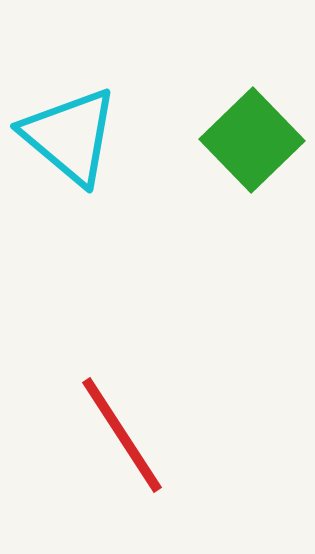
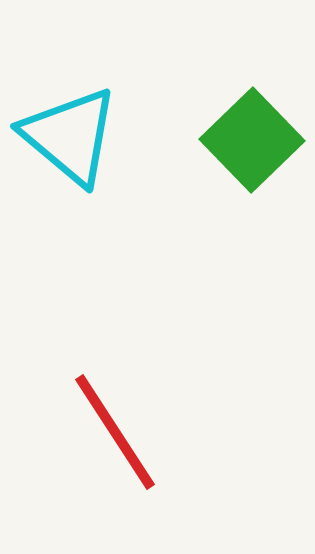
red line: moved 7 px left, 3 px up
